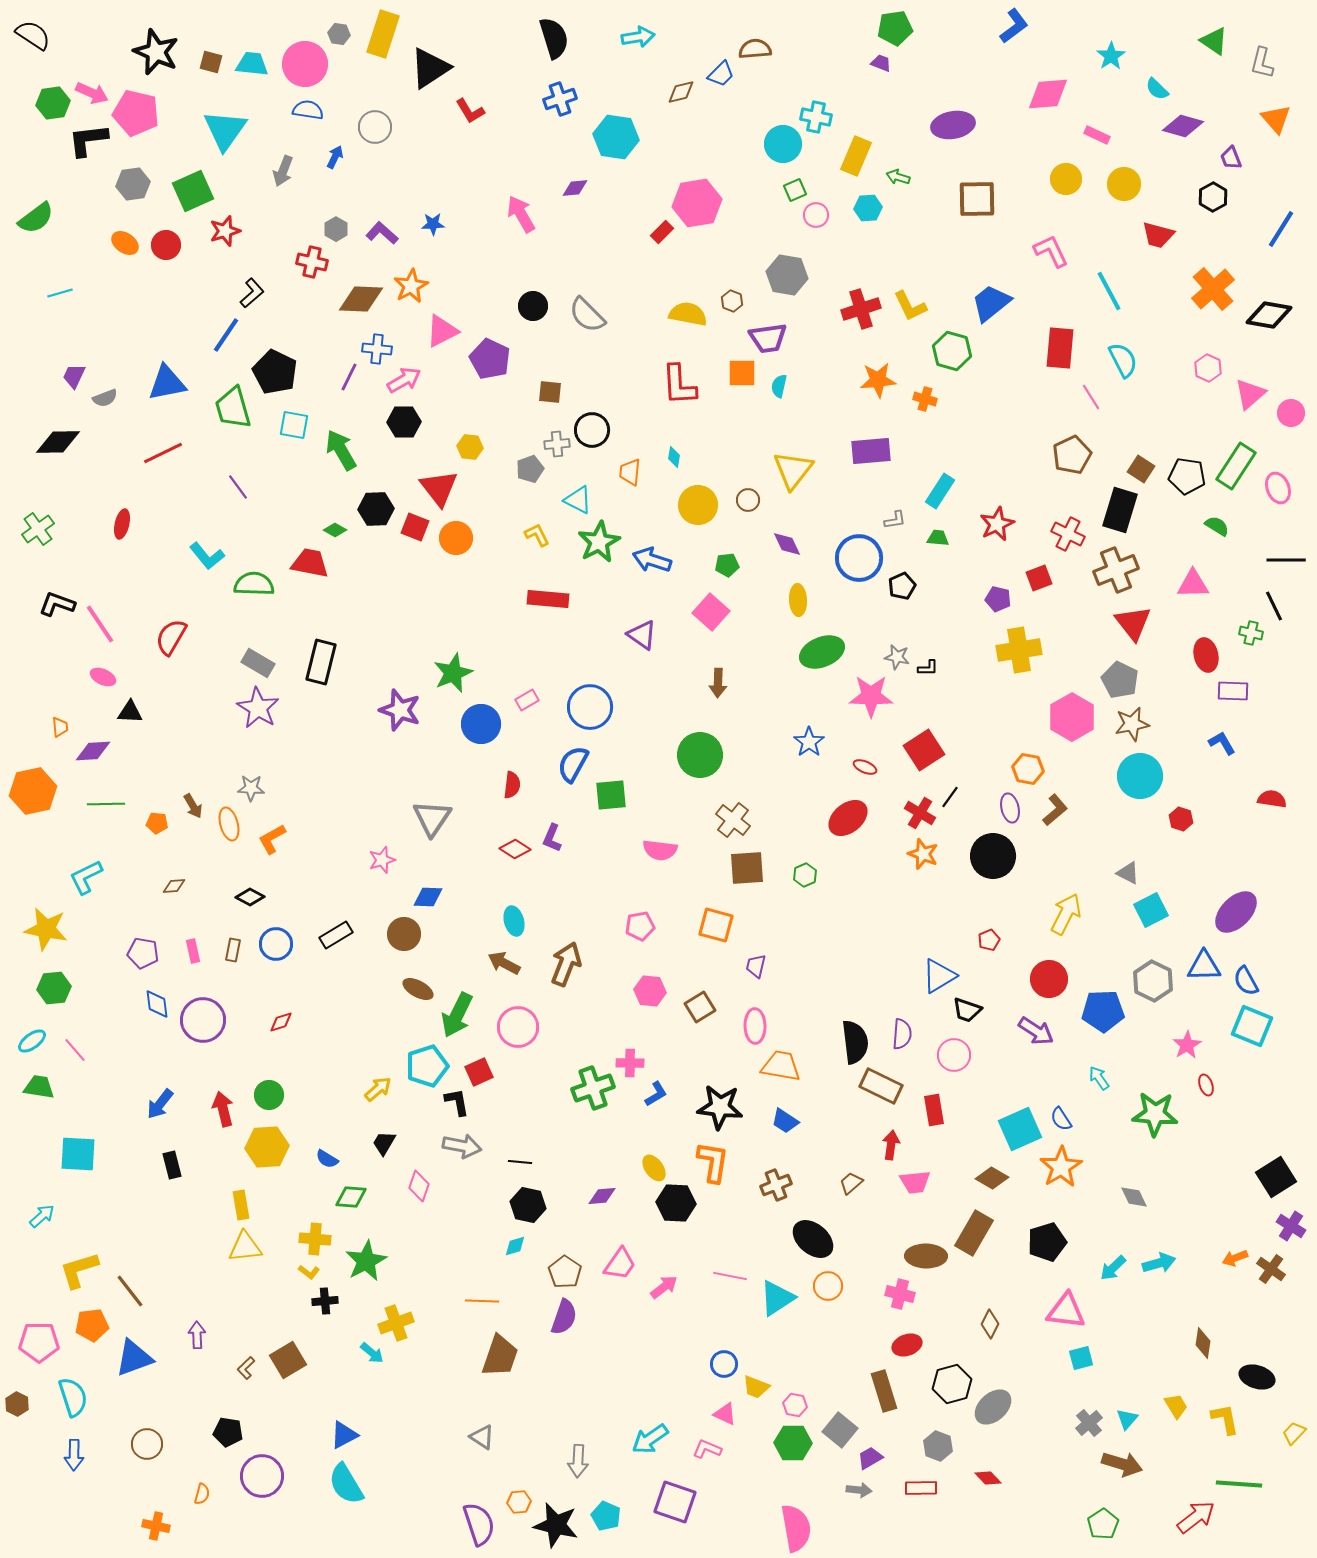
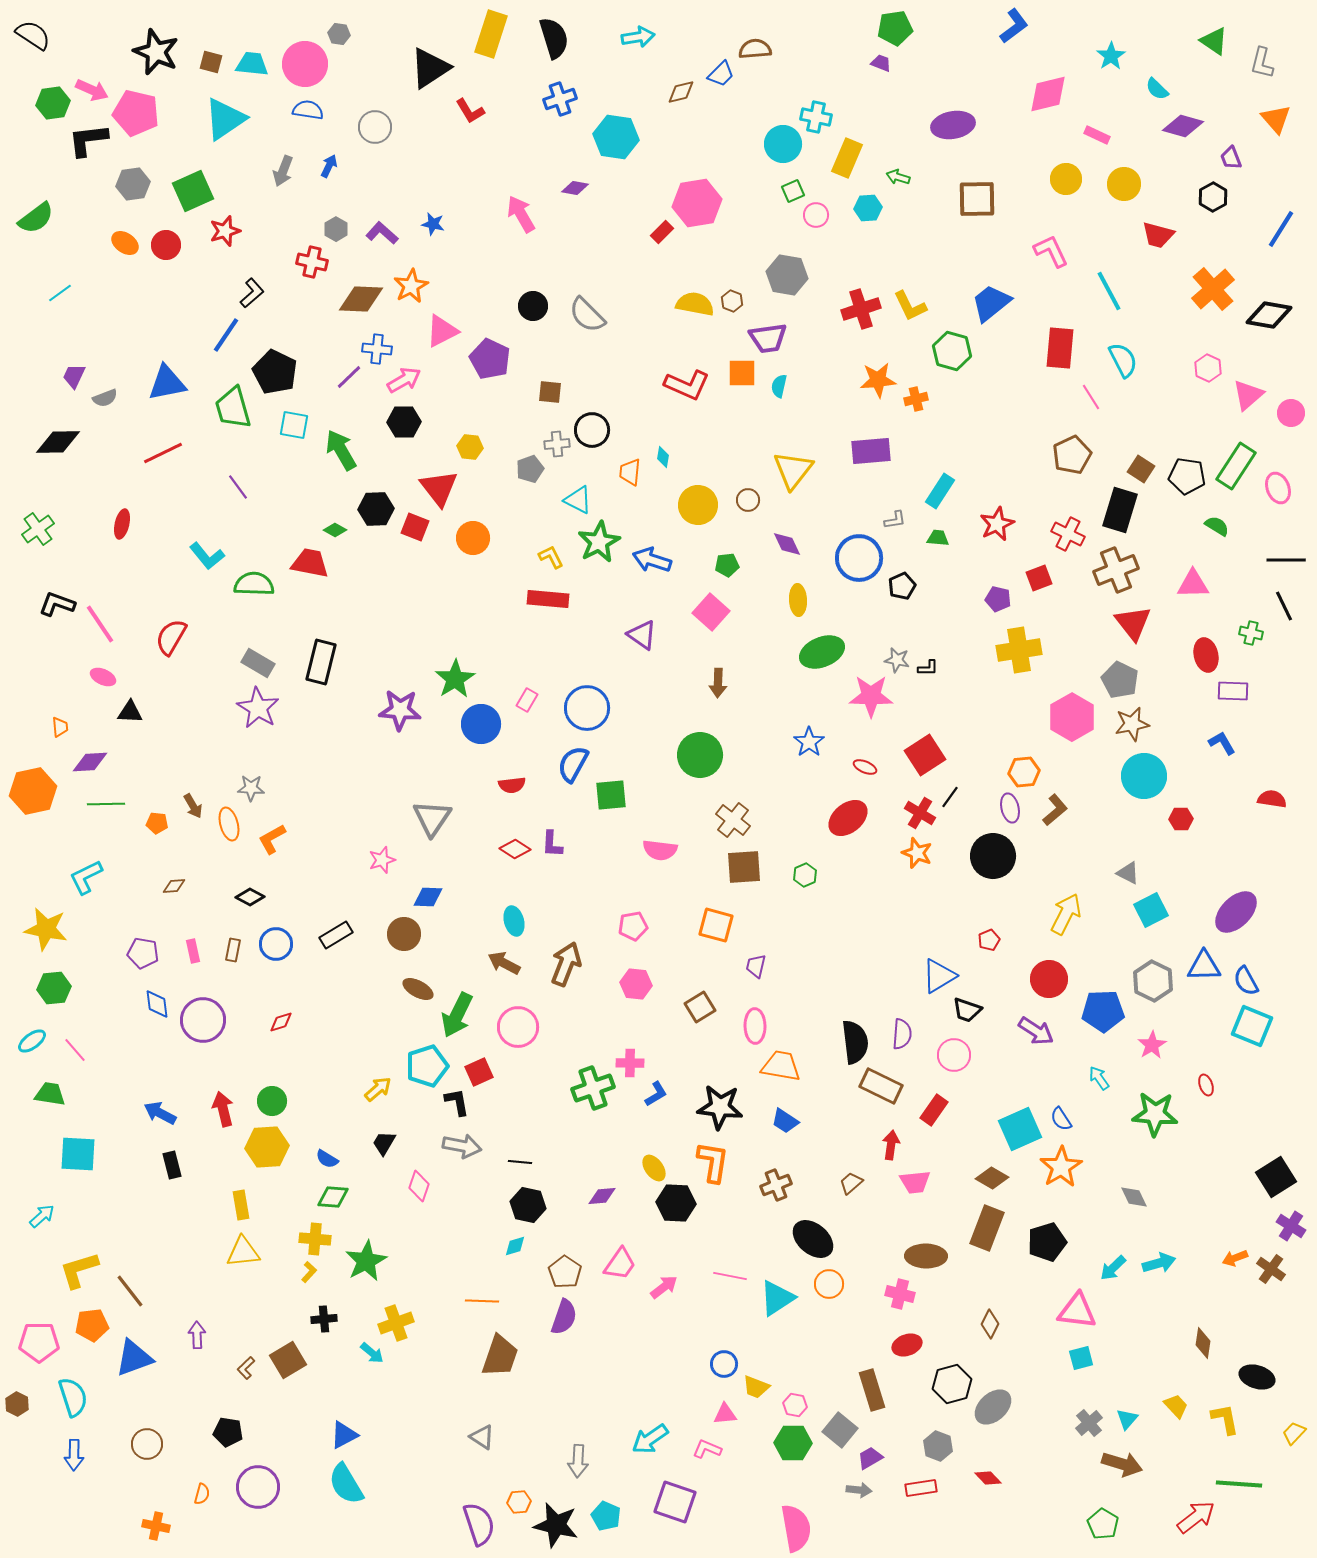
yellow rectangle at (383, 34): moved 108 px right
pink arrow at (92, 93): moved 3 px up
pink diamond at (1048, 94): rotated 9 degrees counterclockwise
cyan triangle at (225, 130): moved 11 px up; rotated 21 degrees clockwise
yellow rectangle at (856, 156): moved 9 px left, 2 px down
blue arrow at (335, 157): moved 6 px left, 9 px down
purple diamond at (575, 188): rotated 16 degrees clockwise
green square at (795, 190): moved 2 px left, 1 px down
blue star at (433, 224): rotated 15 degrees clockwise
cyan line at (60, 293): rotated 20 degrees counterclockwise
yellow semicircle at (688, 314): moved 7 px right, 10 px up
purple line at (349, 377): rotated 20 degrees clockwise
red L-shape at (679, 385): moved 8 px right; rotated 63 degrees counterclockwise
pink triangle at (1250, 394): moved 2 px left, 1 px down
orange cross at (925, 399): moved 9 px left; rotated 30 degrees counterclockwise
cyan diamond at (674, 457): moved 11 px left
yellow L-shape at (537, 535): moved 14 px right, 22 px down
orange circle at (456, 538): moved 17 px right
black line at (1274, 606): moved 10 px right
gray star at (897, 657): moved 3 px down
green star at (453, 673): moved 2 px right, 6 px down; rotated 9 degrees counterclockwise
pink rectangle at (527, 700): rotated 30 degrees counterclockwise
blue circle at (590, 707): moved 3 px left, 1 px down
purple star at (400, 710): rotated 15 degrees counterclockwise
red square at (924, 750): moved 1 px right, 5 px down
purple diamond at (93, 751): moved 3 px left, 11 px down
orange hexagon at (1028, 769): moved 4 px left, 3 px down; rotated 16 degrees counterclockwise
cyan circle at (1140, 776): moved 4 px right
red semicircle at (512, 785): rotated 76 degrees clockwise
red hexagon at (1181, 819): rotated 20 degrees counterclockwise
purple L-shape at (552, 838): moved 6 px down; rotated 20 degrees counterclockwise
orange star at (923, 854): moved 6 px left, 1 px up
brown square at (747, 868): moved 3 px left, 1 px up
pink pentagon at (640, 926): moved 7 px left
pink hexagon at (650, 991): moved 14 px left, 7 px up
pink star at (1187, 1045): moved 35 px left
green trapezoid at (39, 1087): moved 11 px right, 7 px down
green circle at (269, 1095): moved 3 px right, 6 px down
blue arrow at (160, 1104): moved 9 px down; rotated 80 degrees clockwise
red rectangle at (934, 1110): rotated 44 degrees clockwise
green diamond at (351, 1197): moved 18 px left
brown rectangle at (974, 1233): moved 13 px right, 5 px up; rotated 9 degrees counterclockwise
yellow triangle at (245, 1247): moved 2 px left, 5 px down
yellow L-shape at (309, 1272): rotated 85 degrees counterclockwise
orange circle at (828, 1286): moved 1 px right, 2 px up
black cross at (325, 1301): moved 1 px left, 18 px down
pink triangle at (1066, 1311): moved 11 px right
brown rectangle at (884, 1391): moved 12 px left, 1 px up
yellow trapezoid at (1176, 1406): rotated 12 degrees counterclockwise
pink triangle at (725, 1414): rotated 30 degrees counterclockwise
purple circle at (262, 1476): moved 4 px left, 11 px down
red rectangle at (921, 1488): rotated 8 degrees counterclockwise
green pentagon at (1103, 1524): rotated 8 degrees counterclockwise
